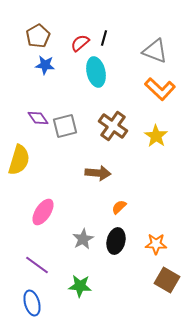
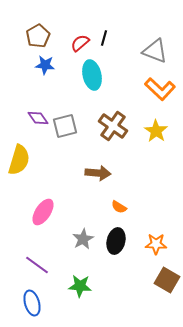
cyan ellipse: moved 4 px left, 3 px down
yellow star: moved 5 px up
orange semicircle: rotated 105 degrees counterclockwise
